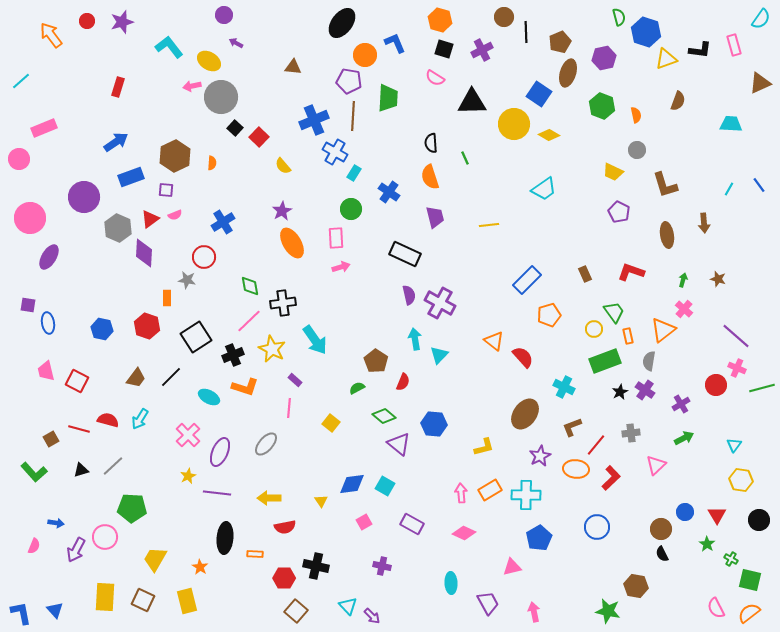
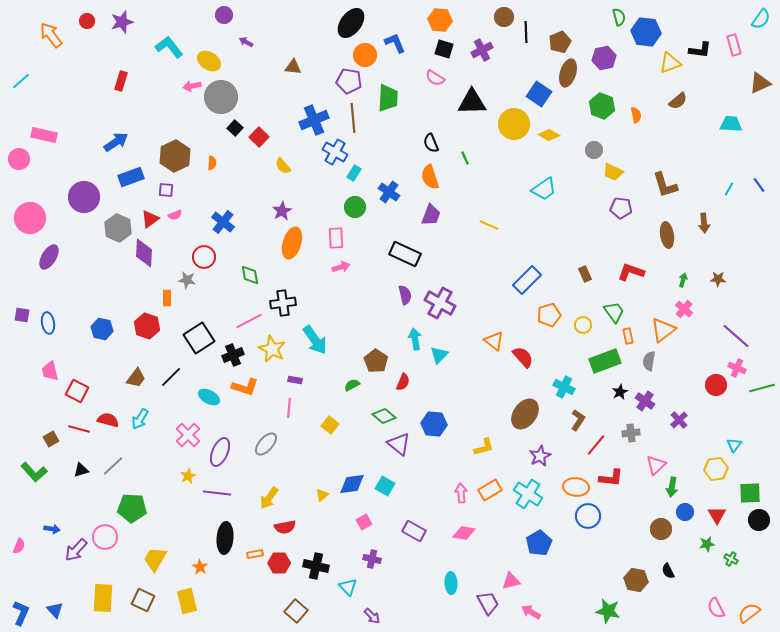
orange hexagon at (440, 20): rotated 10 degrees counterclockwise
black ellipse at (342, 23): moved 9 px right
blue hexagon at (646, 32): rotated 12 degrees counterclockwise
purple arrow at (236, 43): moved 10 px right, 1 px up
yellow triangle at (666, 59): moved 4 px right, 4 px down
red rectangle at (118, 87): moved 3 px right, 6 px up
brown semicircle at (678, 101): rotated 30 degrees clockwise
brown line at (353, 116): moved 2 px down; rotated 8 degrees counterclockwise
pink rectangle at (44, 128): moved 7 px down; rotated 35 degrees clockwise
black semicircle at (431, 143): rotated 18 degrees counterclockwise
gray circle at (637, 150): moved 43 px left
green circle at (351, 209): moved 4 px right, 2 px up
purple pentagon at (619, 212): moved 2 px right, 4 px up; rotated 20 degrees counterclockwise
purple trapezoid at (435, 217): moved 4 px left, 2 px up; rotated 35 degrees clockwise
blue cross at (223, 222): rotated 20 degrees counterclockwise
yellow line at (489, 225): rotated 30 degrees clockwise
orange ellipse at (292, 243): rotated 48 degrees clockwise
brown star at (718, 279): rotated 14 degrees counterclockwise
green diamond at (250, 286): moved 11 px up
purple semicircle at (409, 295): moved 4 px left
purple square at (28, 305): moved 6 px left, 10 px down
pink line at (249, 321): rotated 16 degrees clockwise
yellow circle at (594, 329): moved 11 px left, 4 px up
black square at (196, 337): moved 3 px right, 1 px down
pink trapezoid at (46, 371): moved 4 px right
purple rectangle at (295, 380): rotated 32 degrees counterclockwise
red square at (77, 381): moved 10 px down
green semicircle at (357, 388): moved 5 px left, 3 px up
purple cross at (645, 390): moved 11 px down
purple cross at (681, 404): moved 2 px left, 16 px down; rotated 12 degrees counterclockwise
yellow square at (331, 423): moved 1 px left, 2 px down
brown L-shape at (572, 427): moved 6 px right, 7 px up; rotated 145 degrees clockwise
green arrow at (684, 438): moved 12 px left, 49 px down; rotated 126 degrees clockwise
orange ellipse at (576, 469): moved 18 px down
red L-shape at (611, 478): rotated 50 degrees clockwise
yellow hexagon at (741, 480): moved 25 px left, 11 px up; rotated 15 degrees counterclockwise
cyan cross at (526, 495): moved 2 px right, 1 px up; rotated 32 degrees clockwise
yellow arrow at (269, 498): rotated 55 degrees counterclockwise
yellow triangle at (321, 501): moved 1 px right, 6 px up; rotated 24 degrees clockwise
blue arrow at (56, 523): moved 4 px left, 6 px down
purple rectangle at (412, 524): moved 2 px right, 7 px down
blue circle at (597, 527): moved 9 px left, 11 px up
pink diamond at (464, 533): rotated 15 degrees counterclockwise
blue pentagon at (539, 538): moved 5 px down
green star at (707, 544): rotated 28 degrees clockwise
pink semicircle at (34, 546): moved 15 px left
purple arrow at (76, 550): rotated 15 degrees clockwise
orange rectangle at (255, 554): rotated 14 degrees counterclockwise
black semicircle at (662, 554): moved 6 px right, 17 px down
purple cross at (382, 566): moved 10 px left, 7 px up
pink triangle at (512, 567): moved 1 px left, 14 px down
red hexagon at (284, 578): moved 5 px left, 15 px up
green square at (750, 580): moved 87 px up; rotated 15 degrees counterclockwise
brown hexagon at (636, 586): moved 6 px up
yellow rectangle at (105, 597): moved 2 px left, 1 px down
cyan triangle at (348, 606): moved 19 px up
pink arrow at (534, 612): moved 3 px left; rotated 48 degrees counterclockwise
blue L-shape at (21, 613): rotated 35 degrees clockwise
